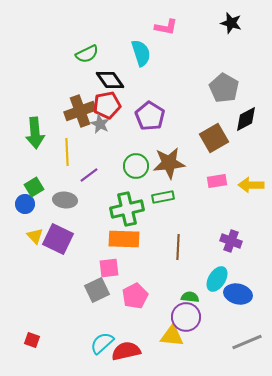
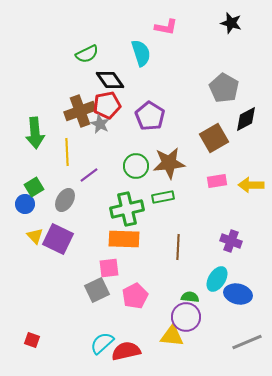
gray ellipse at (65, 200): rotated 65 degrees counterclockwise
